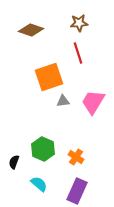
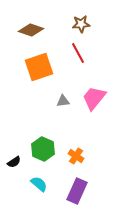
brown star: moved 2 px right, 1 px down
red line: rotated 10 degrees counterclockwise
orange square: moved 10 px left, 10 px up
pink trapezoid: moved 1 px right, 4 px up; rotated 8 degrees clockwise
orange cross: moved 1 px up
black semicircle: rotated 144 degrees counterclockwise
